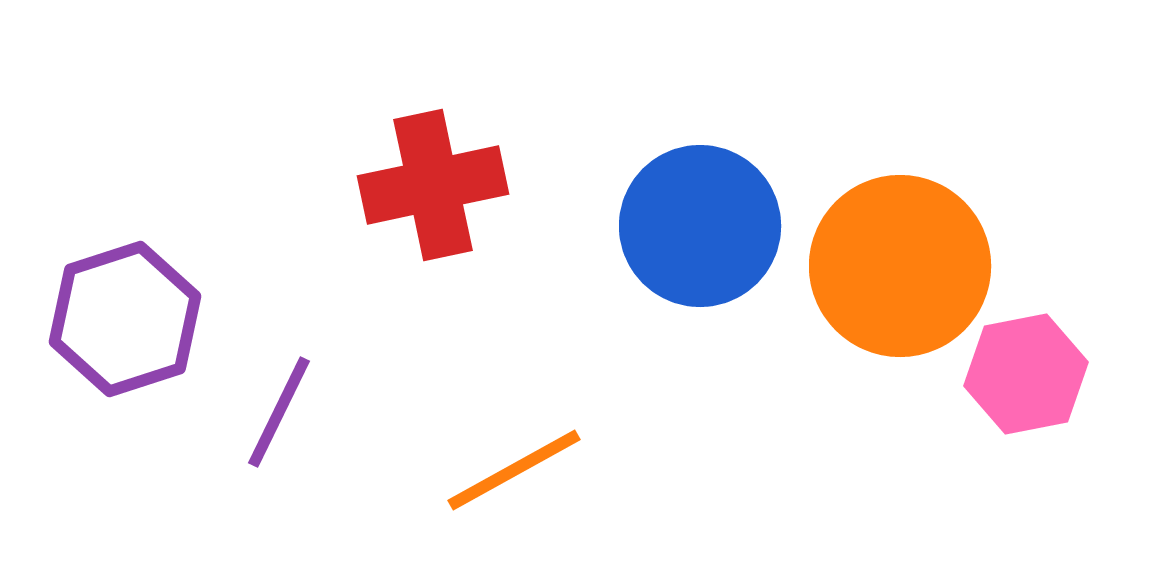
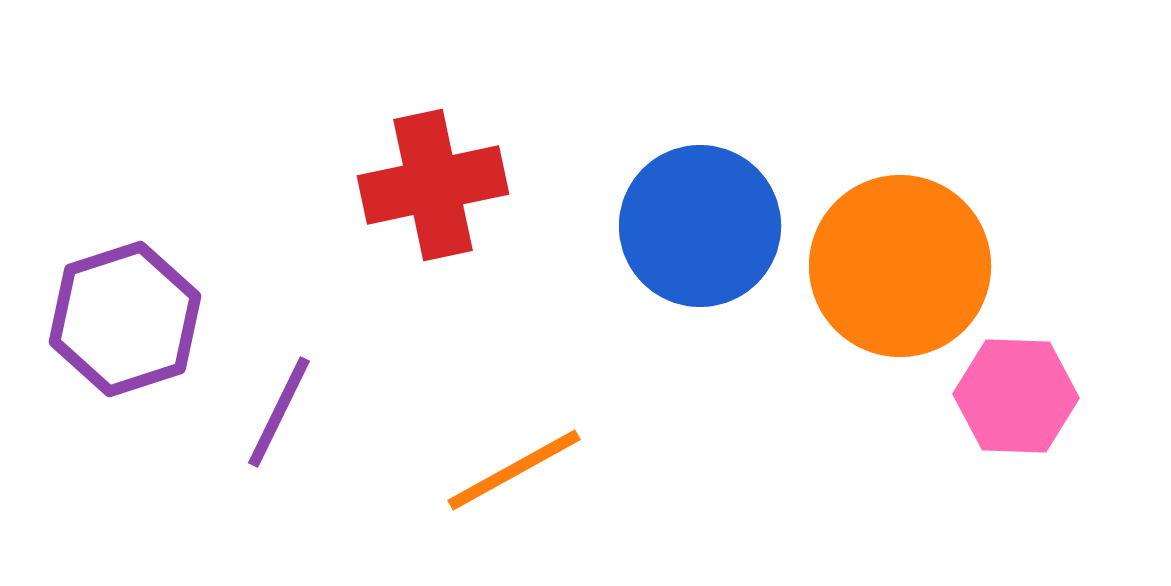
pink hexagon: moved 10 px left, 22 px down; rotated 13 degrees clockwise
